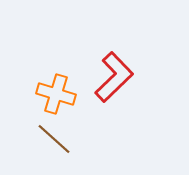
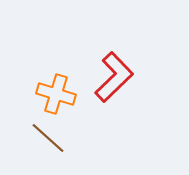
brown line: moved 6 px left, 1 px up
